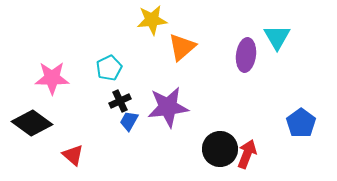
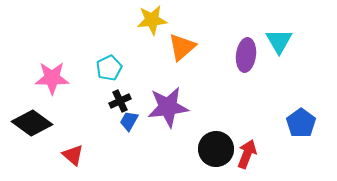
cyan triangle: moved 2 px right, 4 px down
black circle: moved 4 px left
